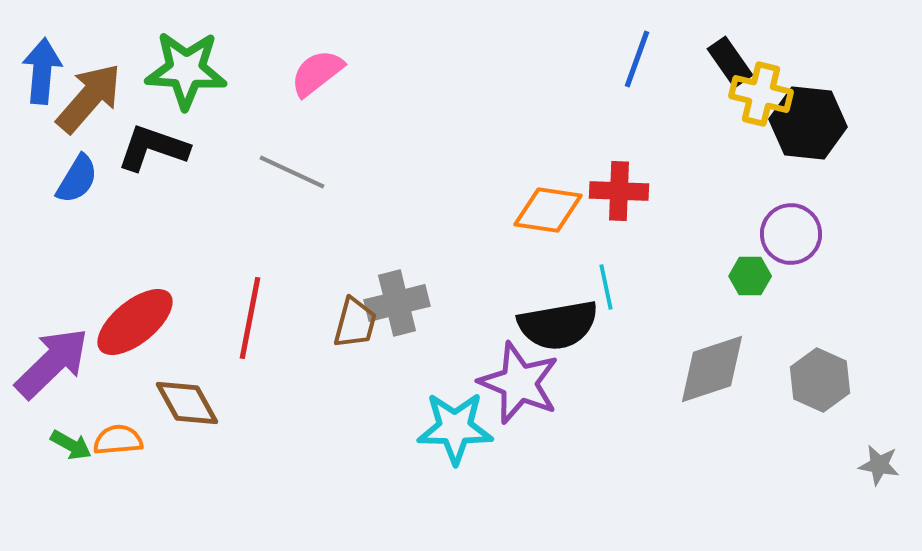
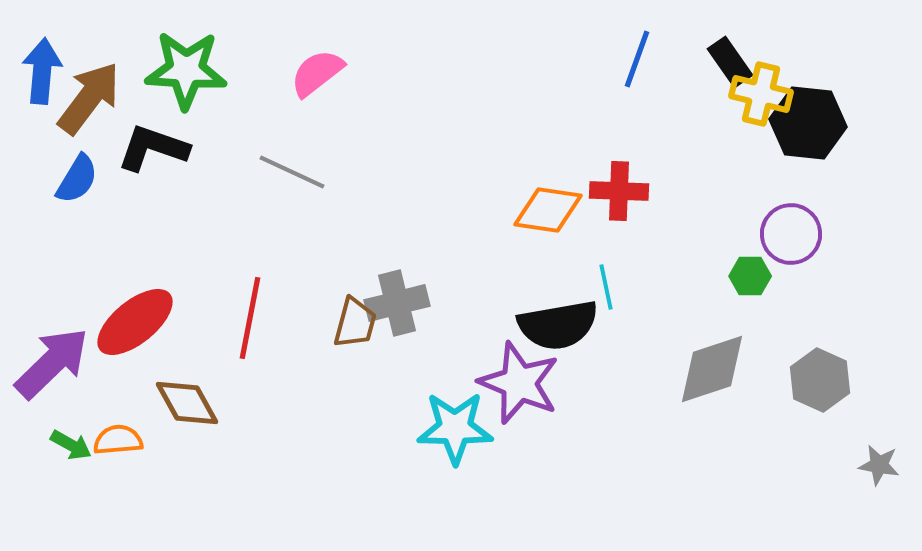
brown arrow: rotated 4 degrees counterclockwise
